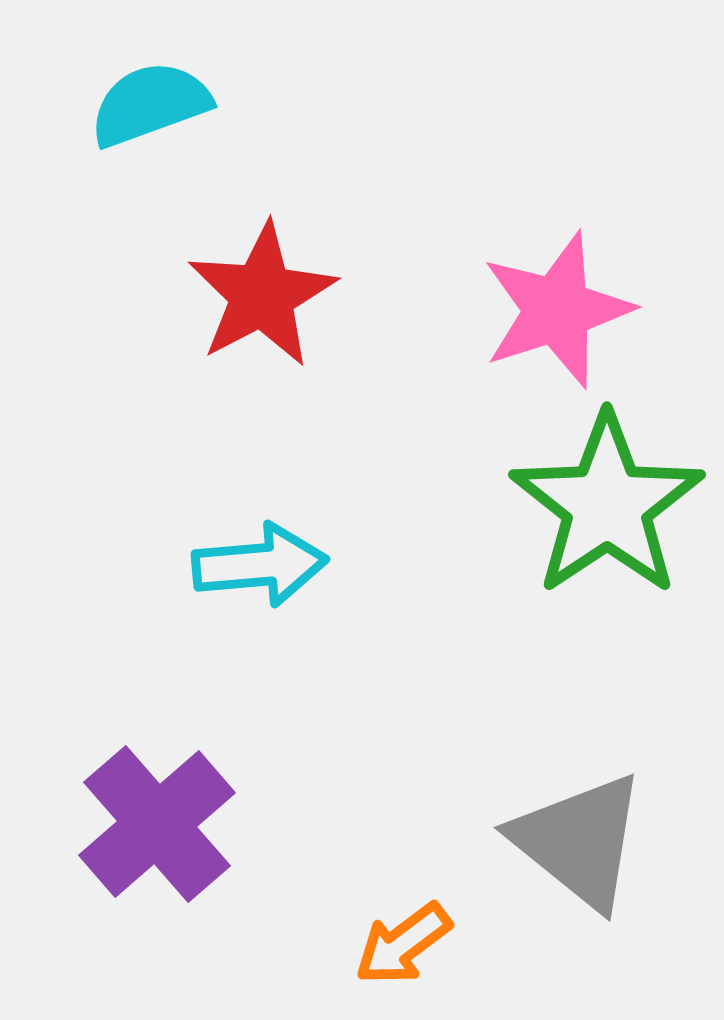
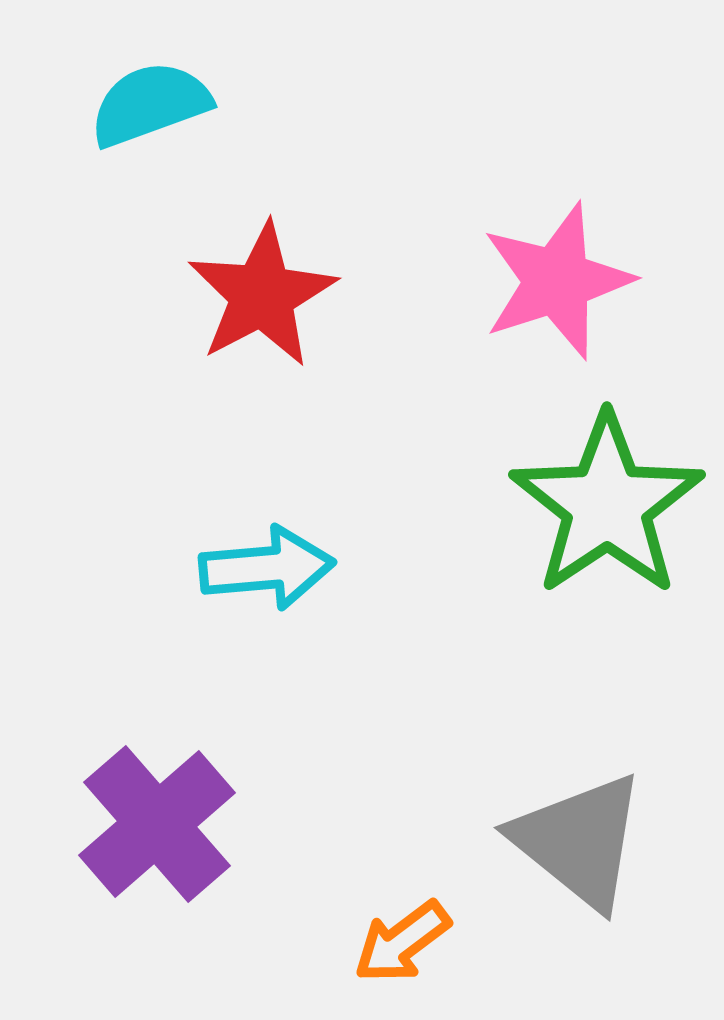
pink star: moved 29 px up
cyan arrow: moved 7 px right, 3 px down
orange arrow: moved 1 px left, 2 px up
